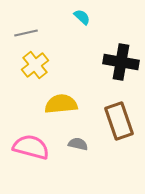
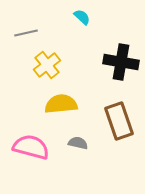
yellow cross: moved 12 px right
gray semicircle: moved 1 px up
